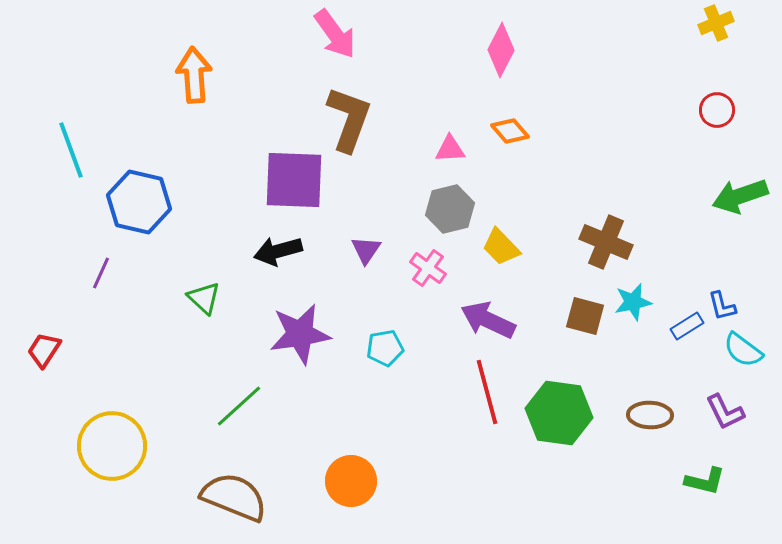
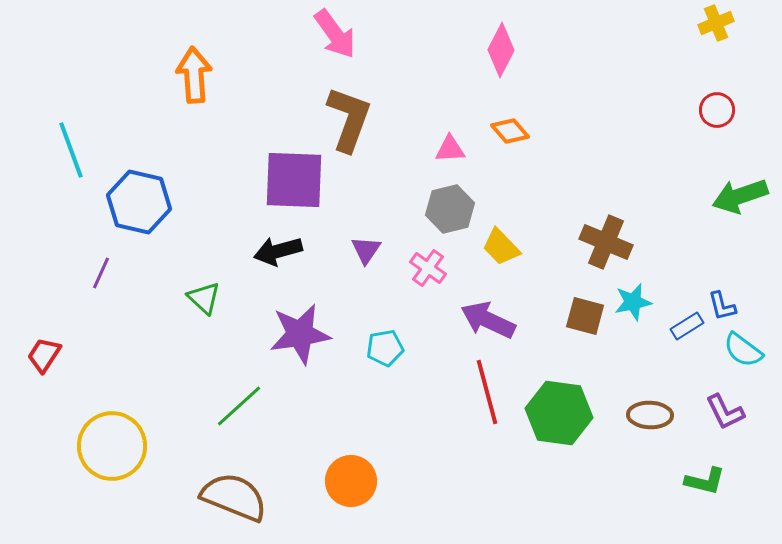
red trapezoid: moved 5 px down
